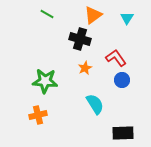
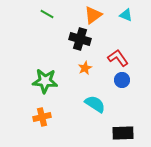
cyan triangle: moved 1 px left, 3 px up; rotated 40 degrees counterclockwise
red L-shape: moved 2 px right
cyan semicircle: rotated 25 degrees counterclockwise
orange cross: moved 4 px right, 2 px down
